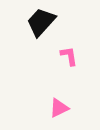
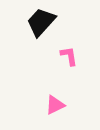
pink triangle: moved 4 px left, 3 px up
